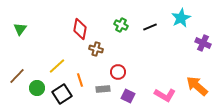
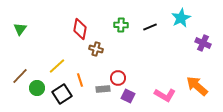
green cross: rotated 24 degrees counterclockwise
red circle: moved 6 px down
brown line: moved 3 px right
